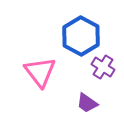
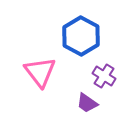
purple cross: moved 1 px right, 9 px down
